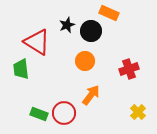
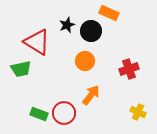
green trapezoid: rotated 95 degrees counterclockwise
yellow cross: rotated 21 degrees counterclockwise
